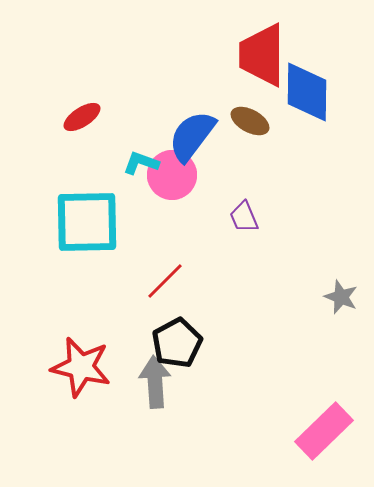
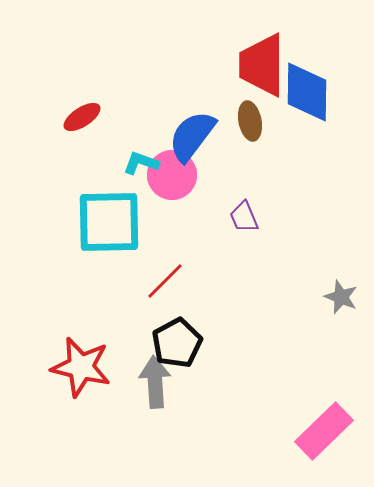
red trapezoid: moved 10 px down
brown ellipse: rotated 51 degrees clockwise
cyan square: moved 22 px right
